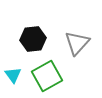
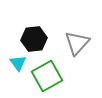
black hexagon: moved 1 px right
cyan triangle: moved 5 px right, 12 px up
